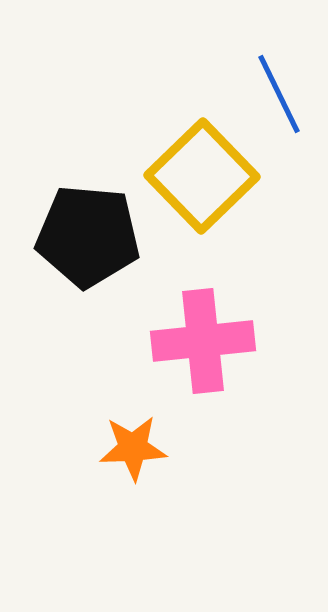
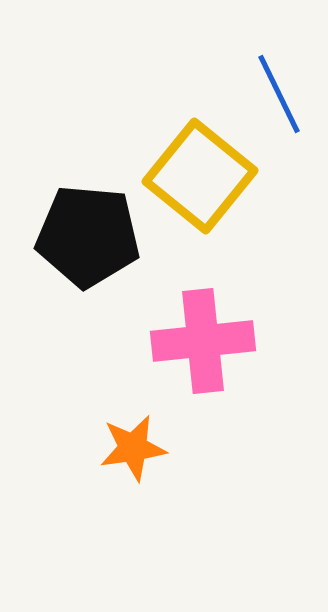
yellow square: moved 2 px left; rotated 7 degrees counterclockwise
orange star: rotated 6 degrees counterclockwise
